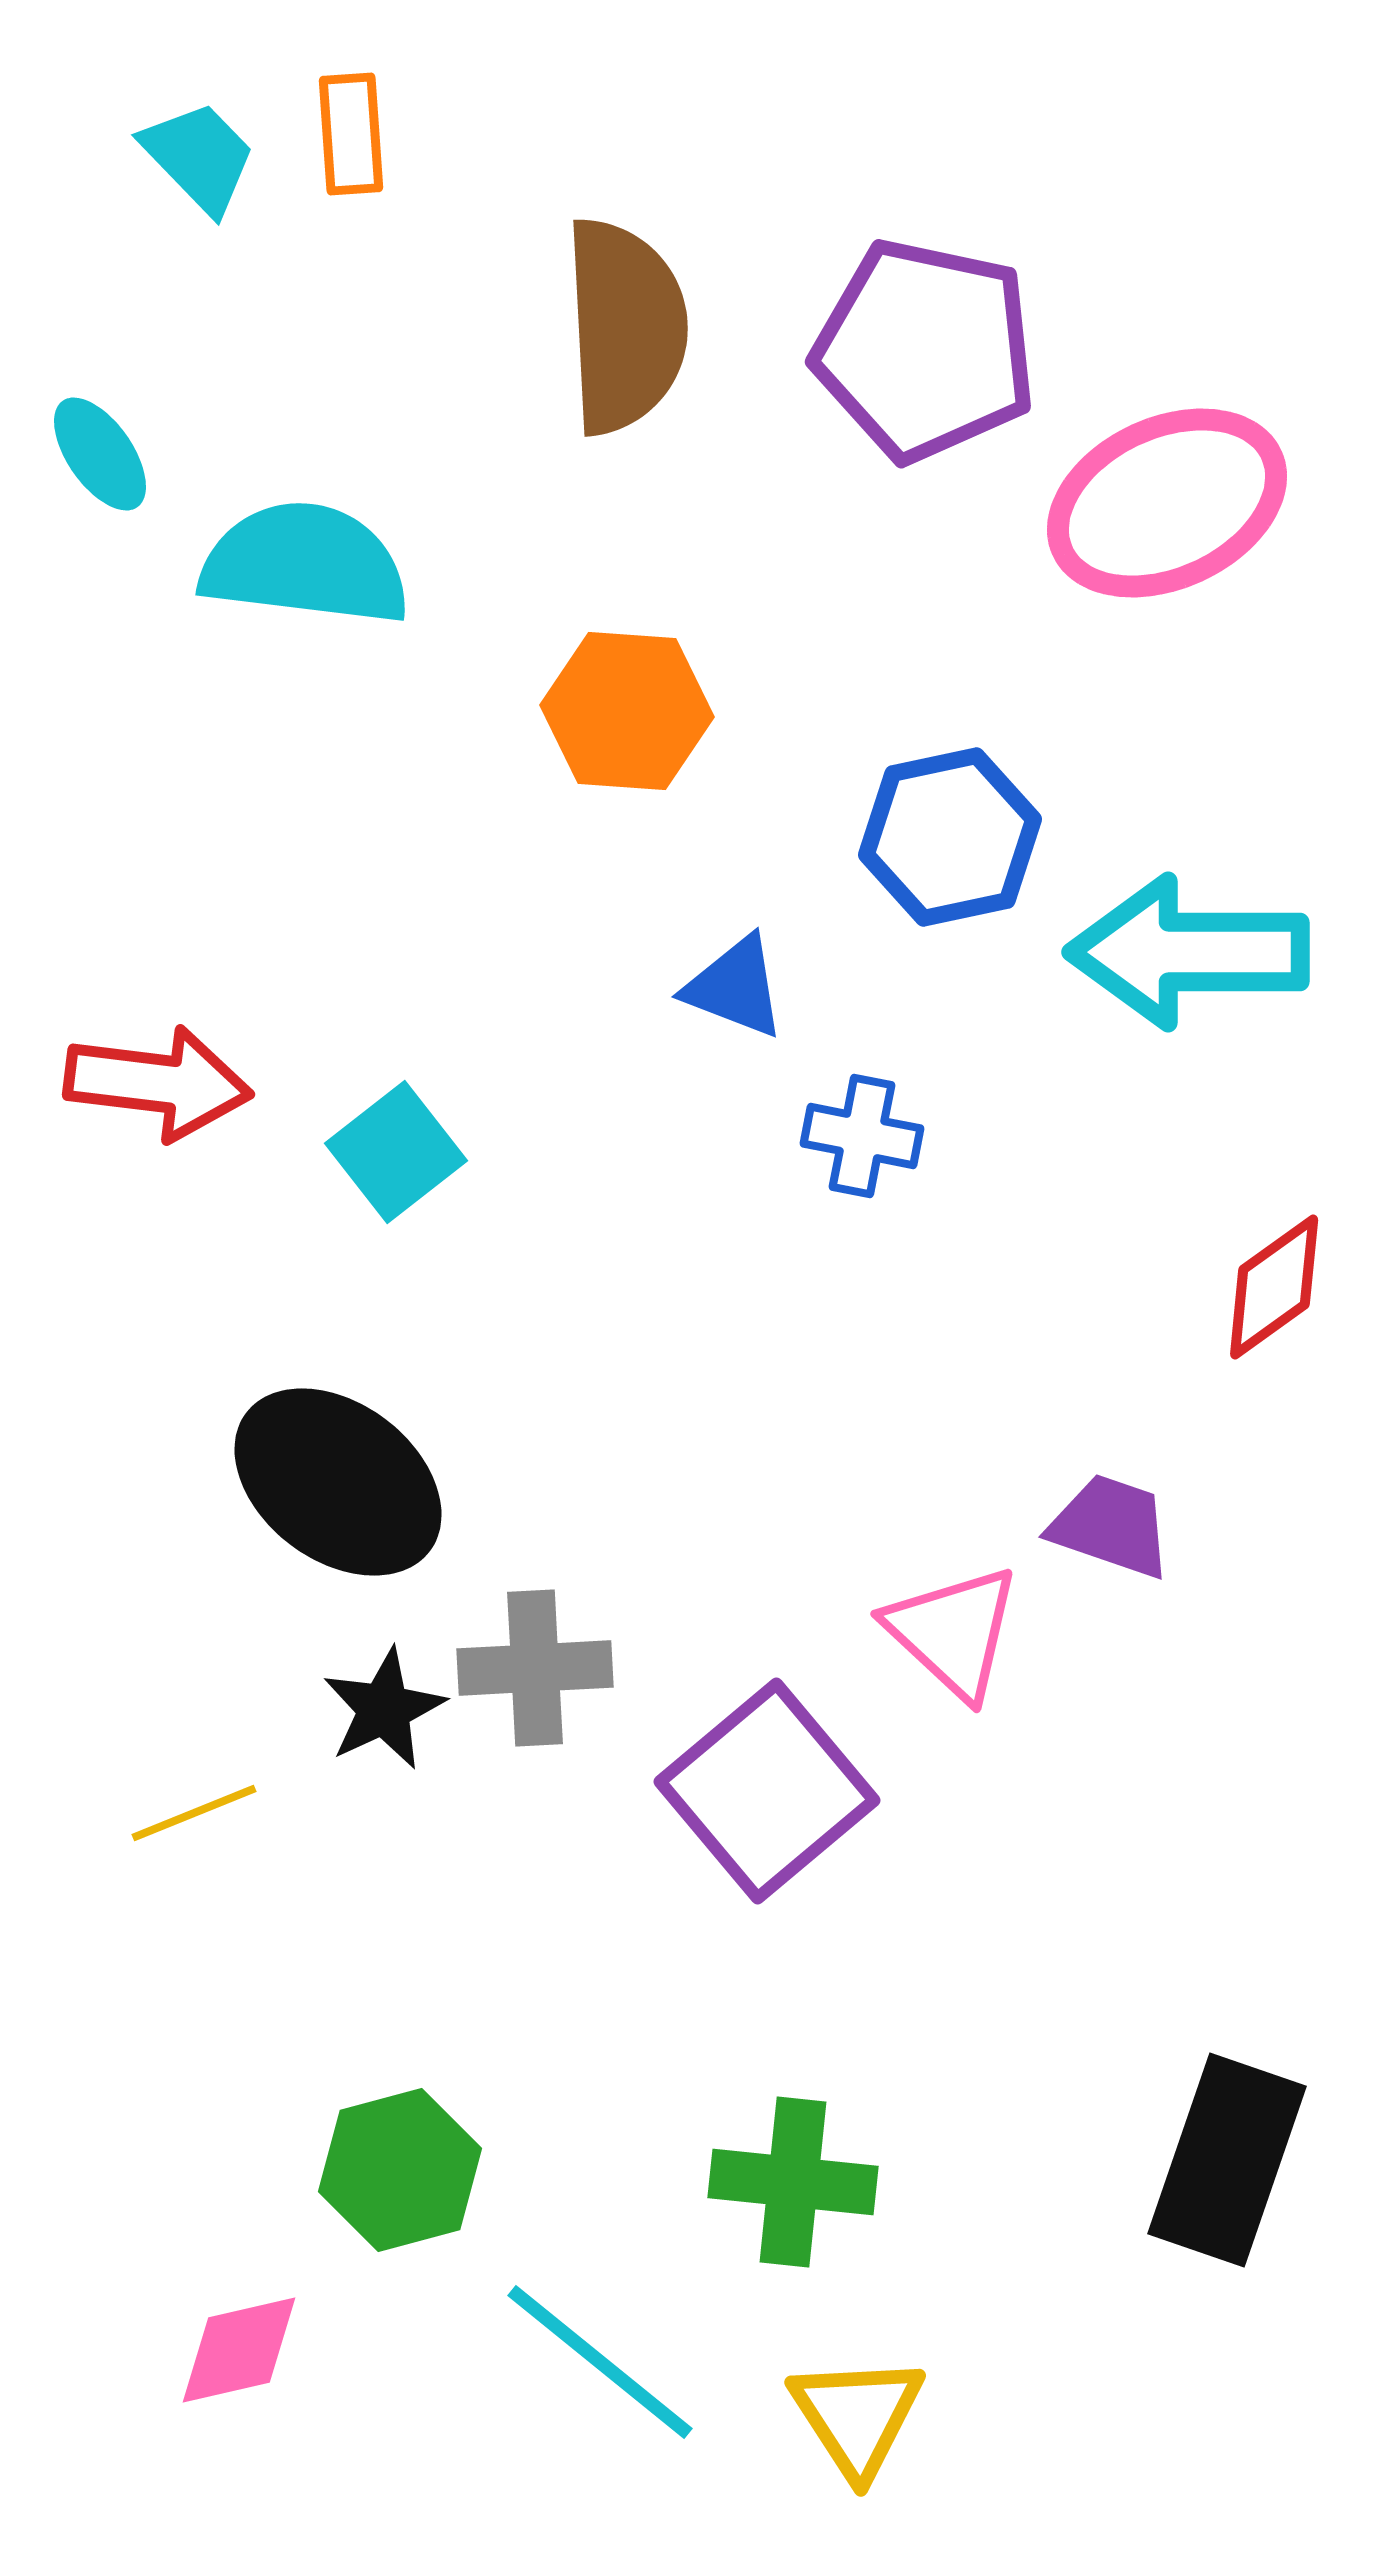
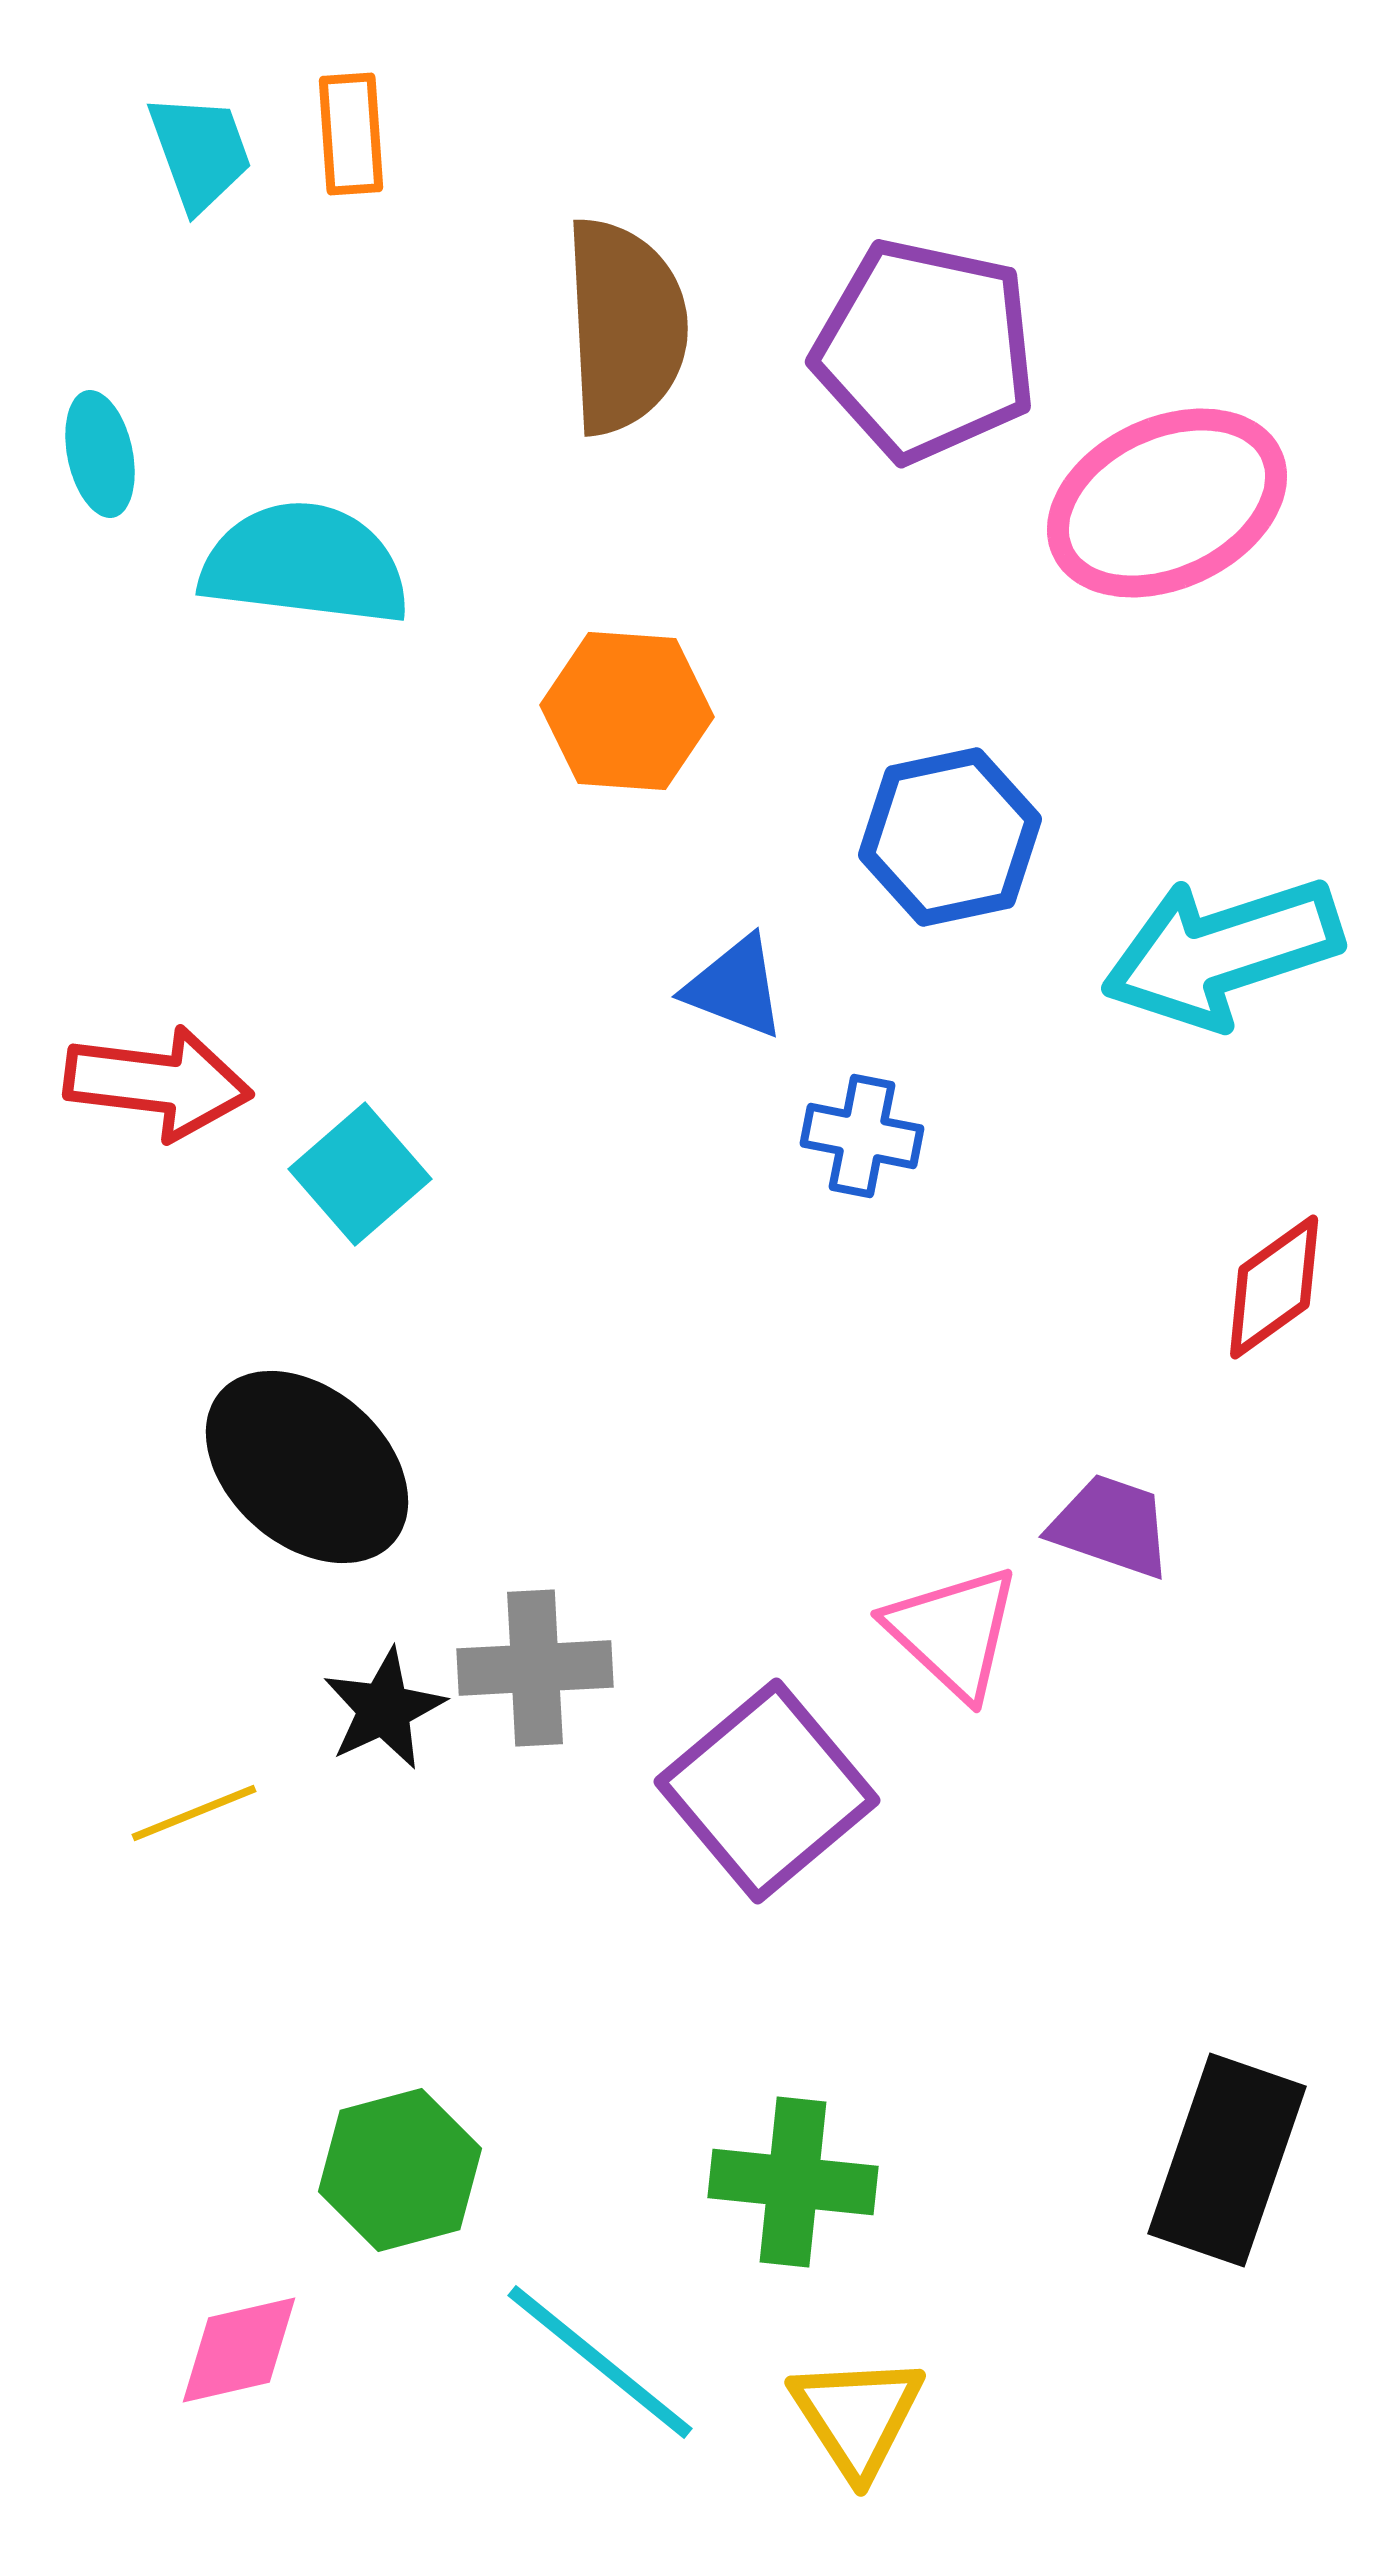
cyan trapezoid: moved 1 px right, 5 px up; rotated 24 degrees clockwise
cyan ellipse: rotated 23 degrees clockwise
cyan arrow: moved 34 px right; rotated 18 degrees counterclockwise
cyan square: moved 36 px left, 22 px down; rotated 3 degrees counterclockwise
black ellipse: moved 31 px left, 15 px up; rotated 4 degrees clockwise
